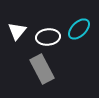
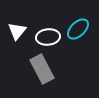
cyan ellipse: moved 1 px left
